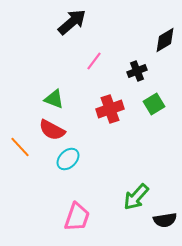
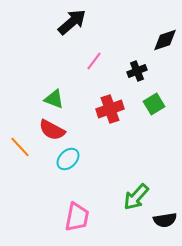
black diamond: rotated 12 degrees clockwise
pink trapezoid: rotated 8 degrees counterclockwise
